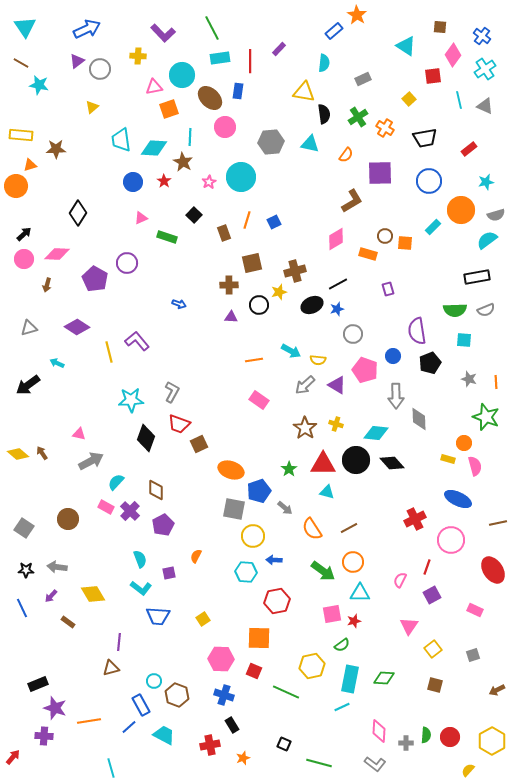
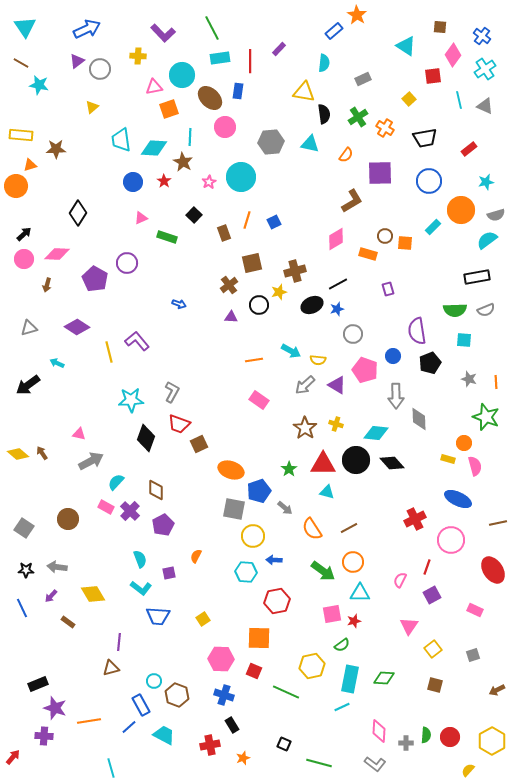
brown cross at (229, 285): rotated 36 degrees counterclockwise
